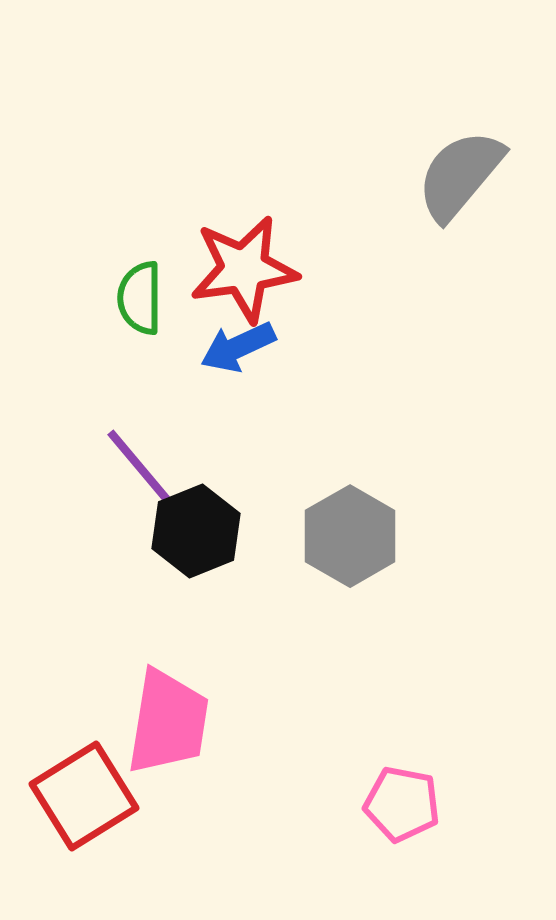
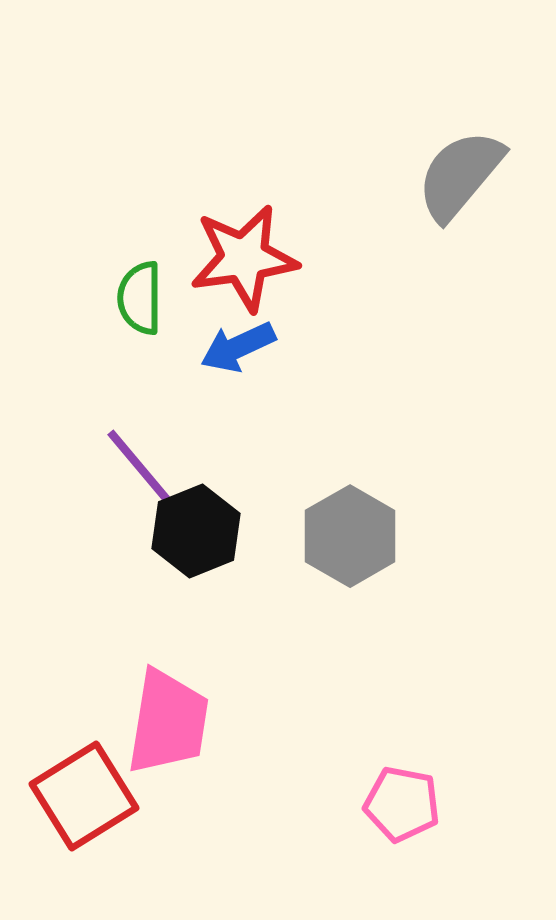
red star: moved 11 px up
